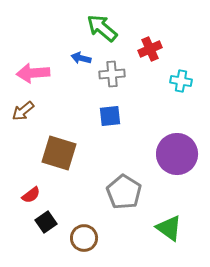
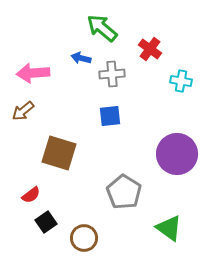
red cross: rotated 30 degrees counterclockwise
